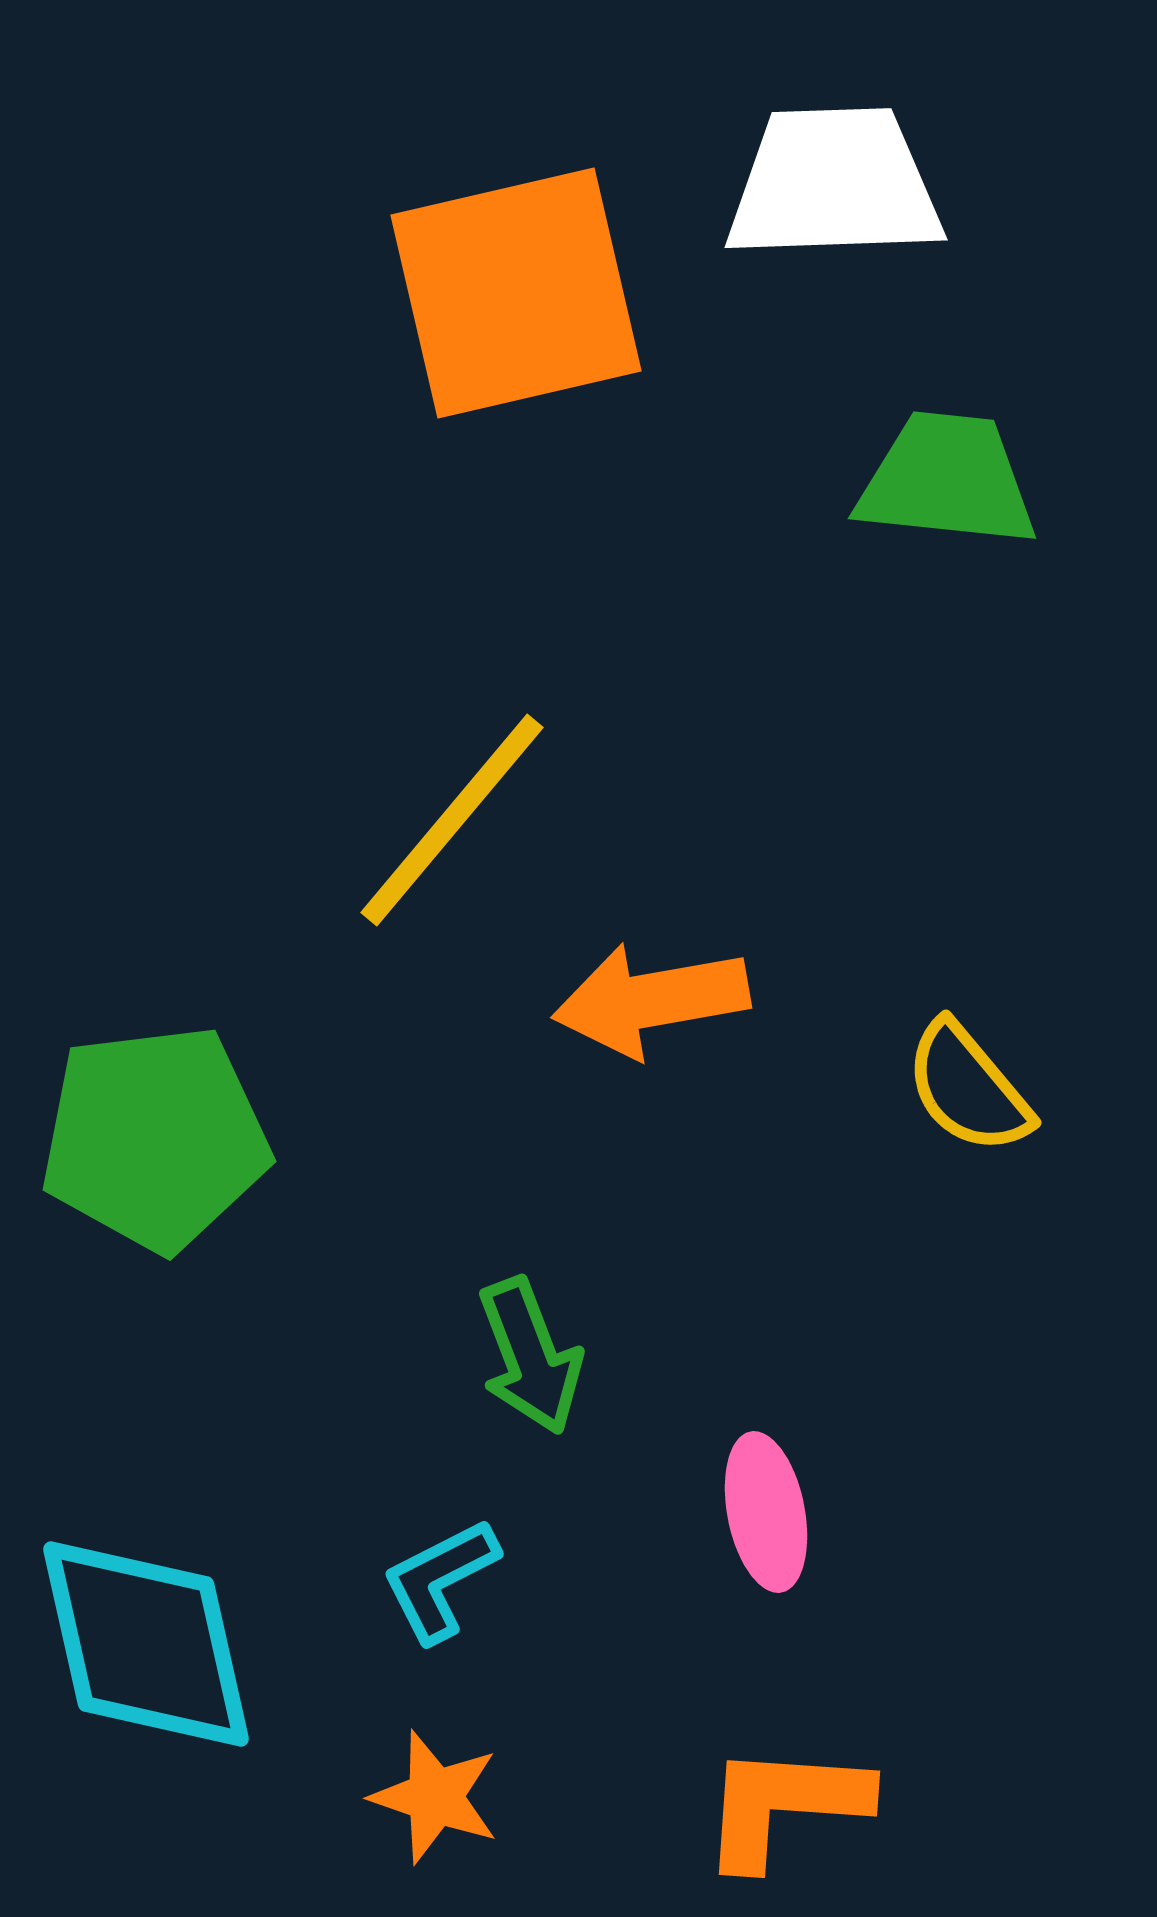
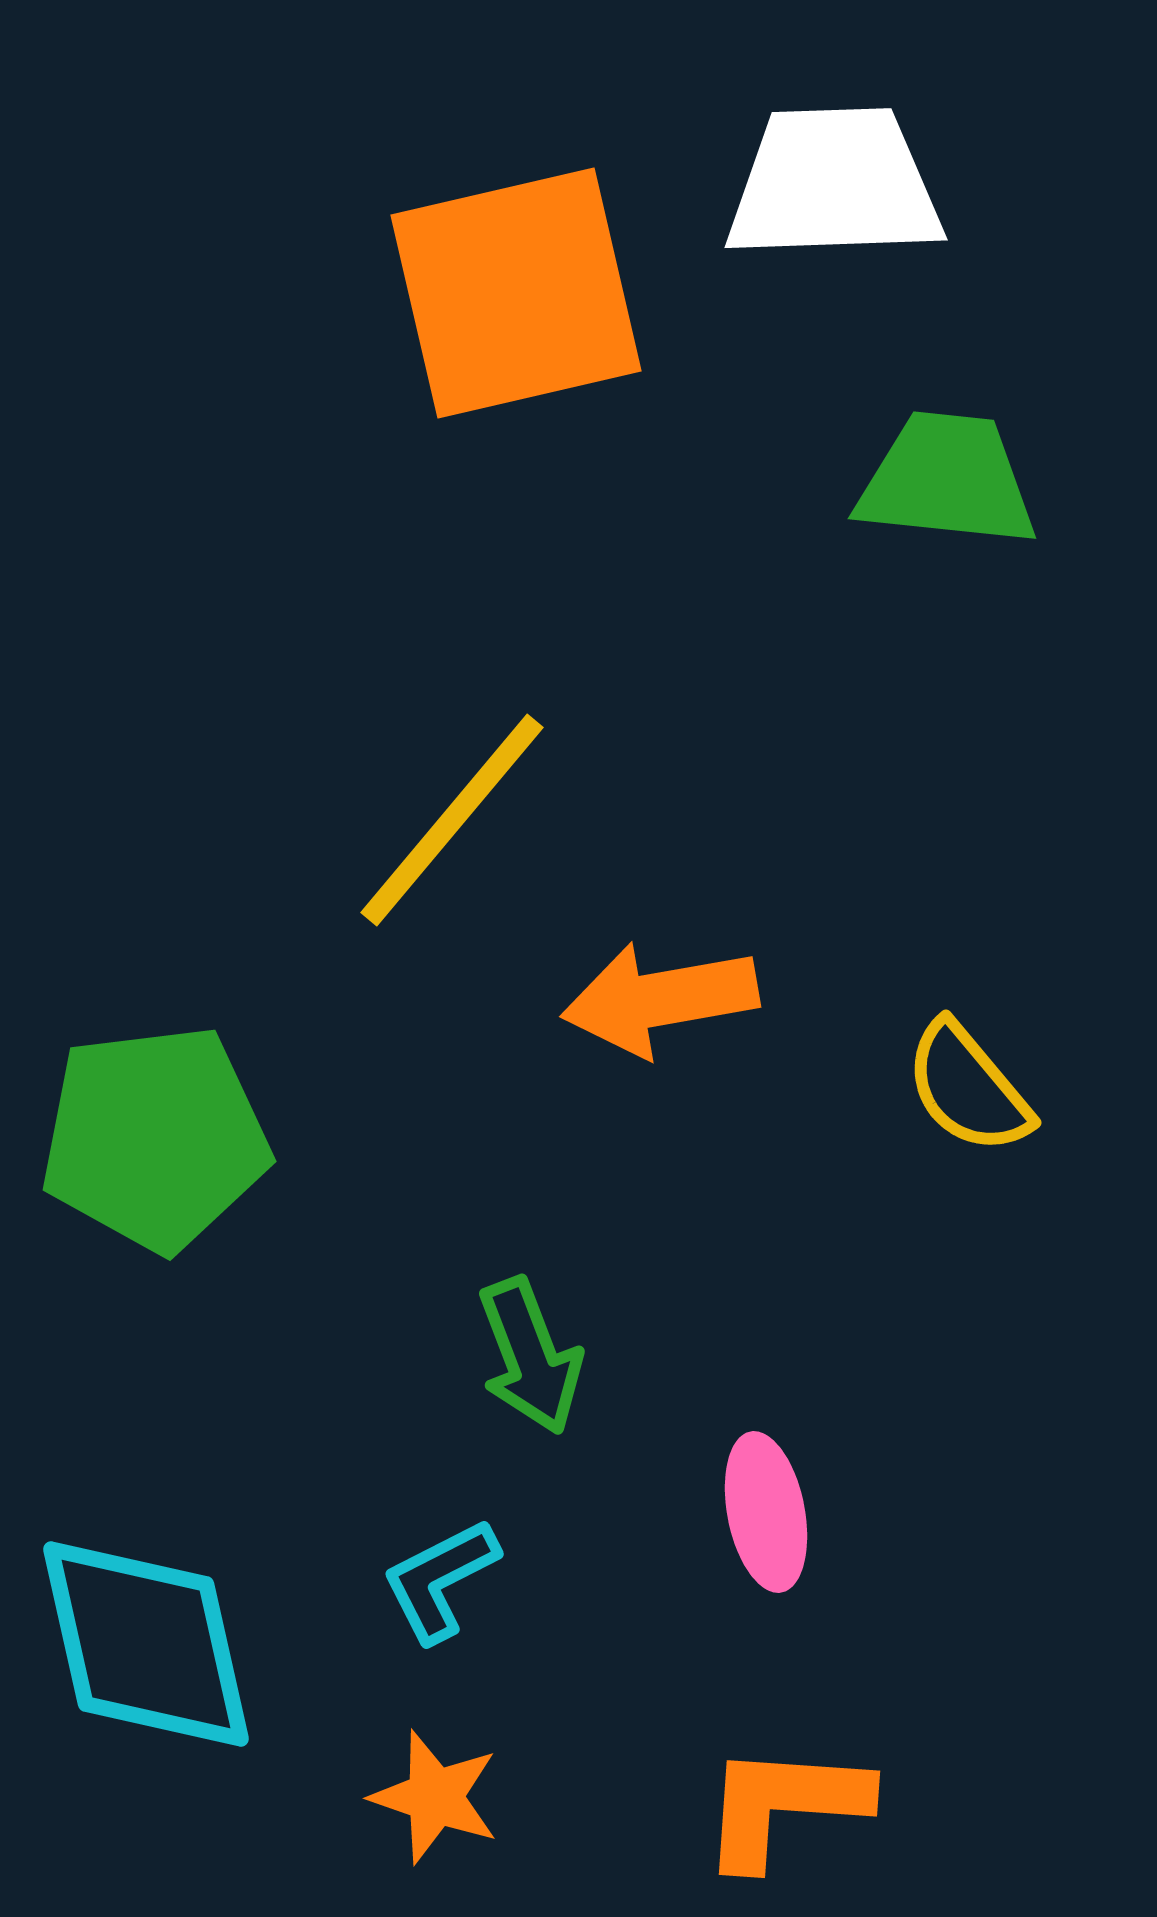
orange arrow: moved 9 px right, 1 px up
